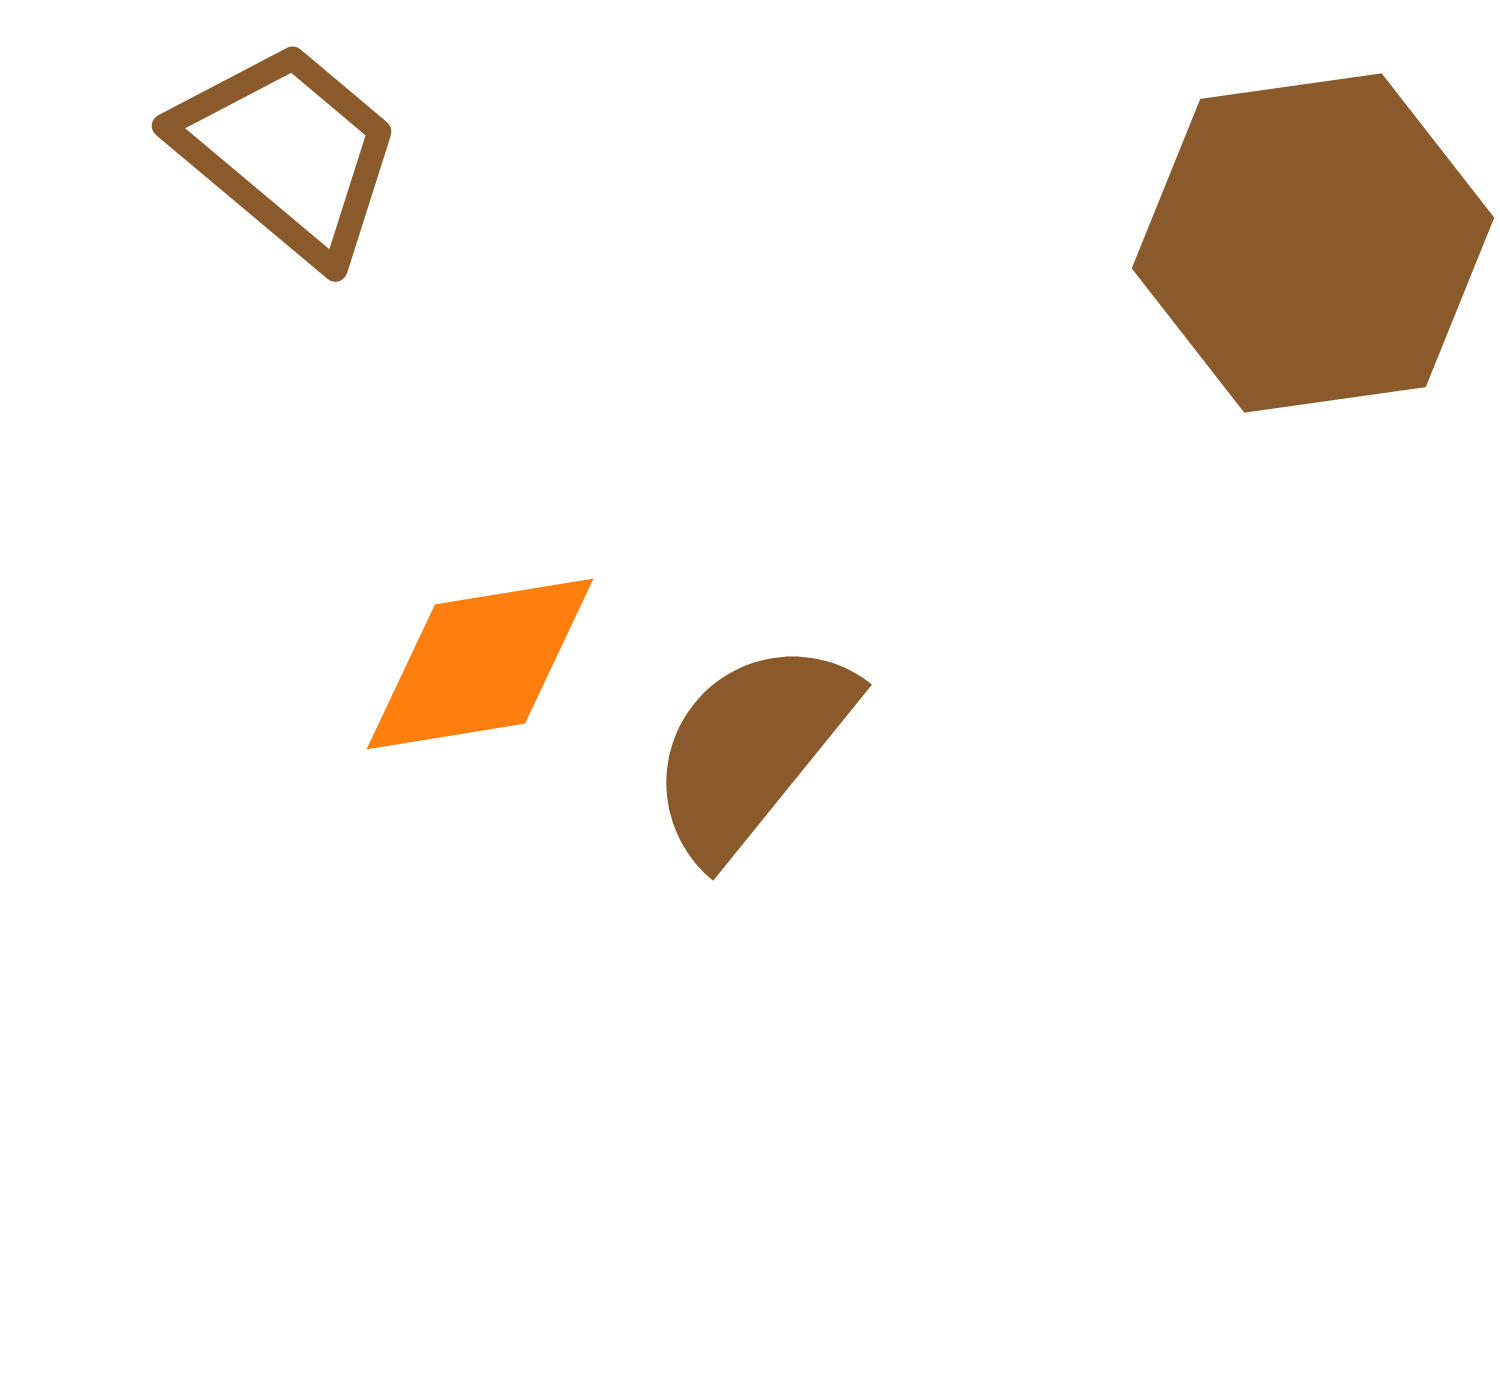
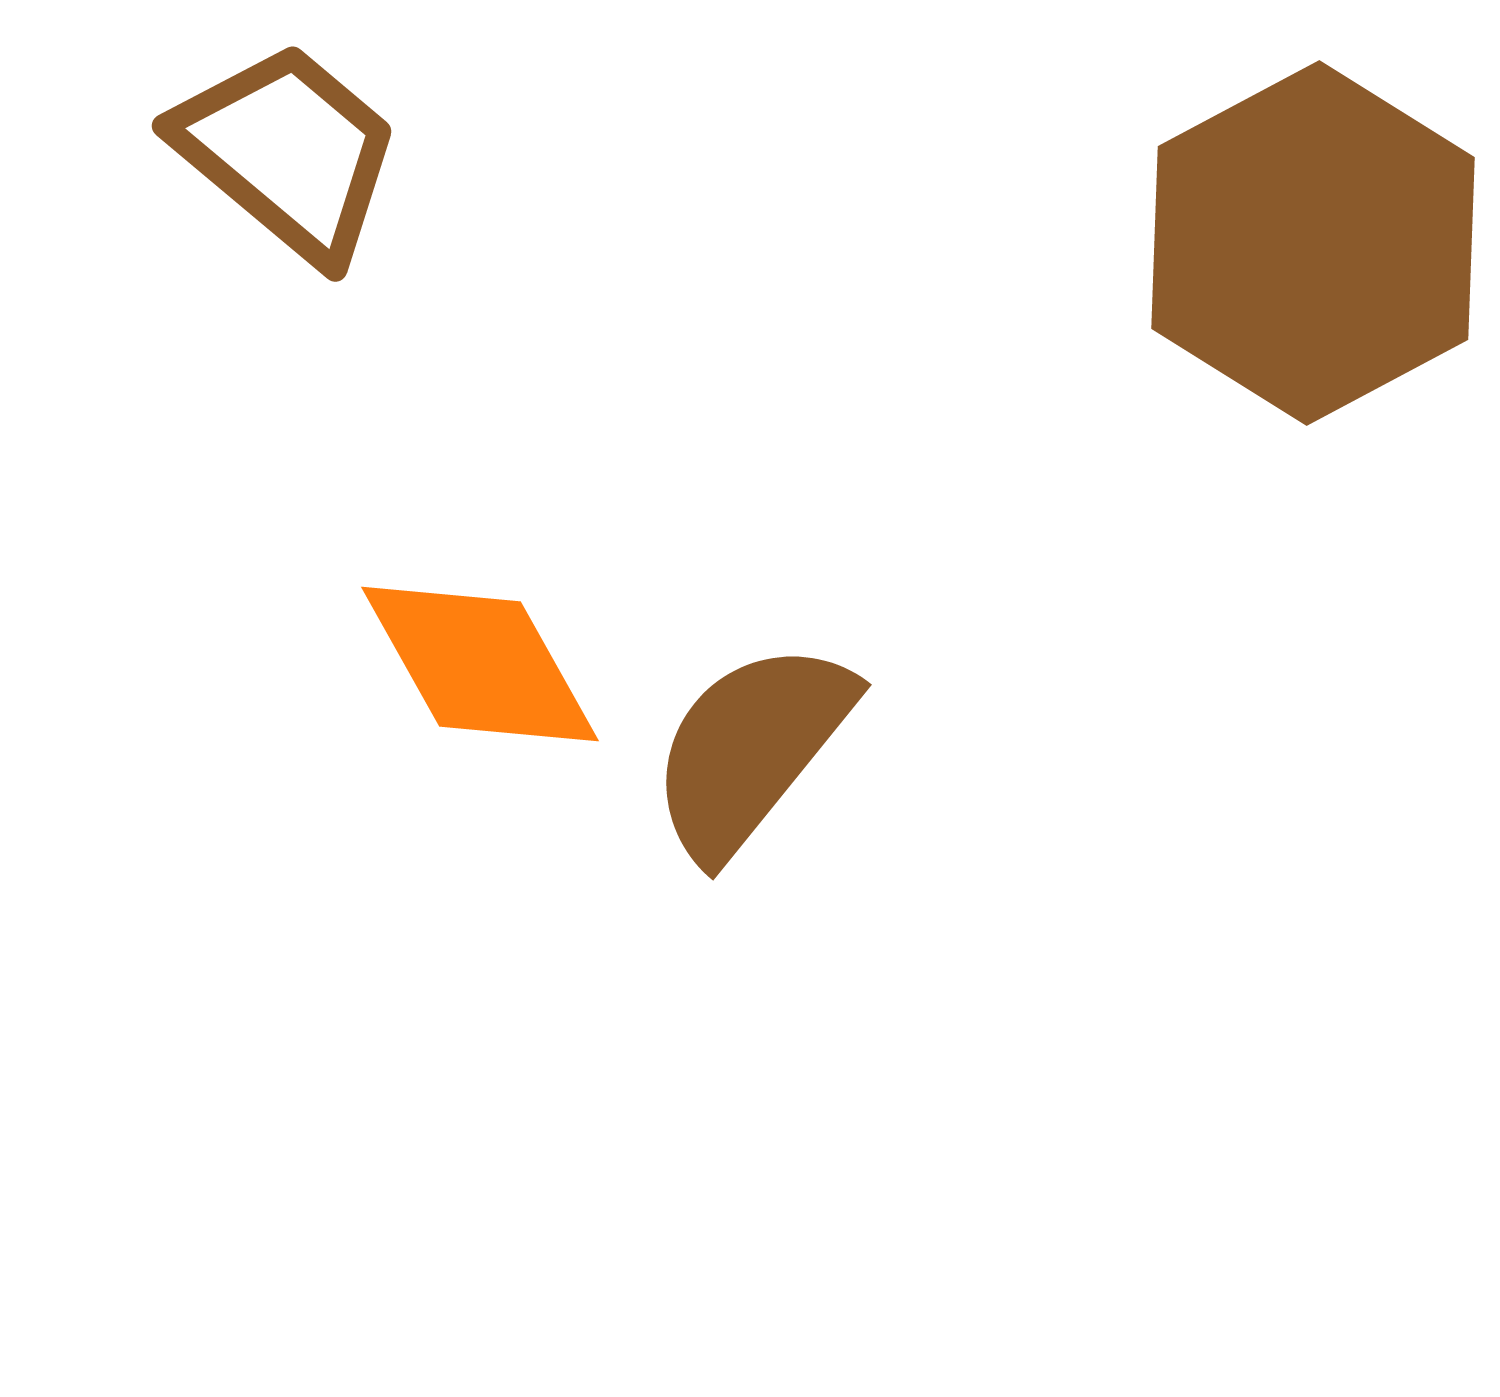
brown hexagon: rotated 20 degrees counterclockwise
orange diamond: rotated 70 degrees clockwise
